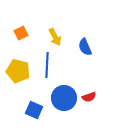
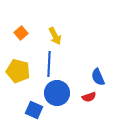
orange square: rotated 16 degrees counterclockwise
yellow arrow: moved 1 px up
blue semicircle: moved 13 px right, 30 px down
blue line: moved 2 px right, 1 px up
blue circle: moved 7 px left, 5 px up
